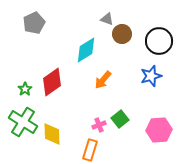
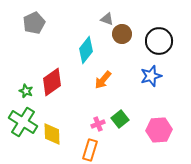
cyan diamond: rotated 20 degrees counterclockwise
green star: moved 1 px right, 2 px down; rotated 16 degrees counterclockwise
pink cross: moved 1 px left, 1 px up
